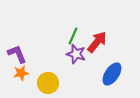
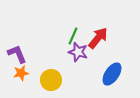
red arrow: moved 1 px right, 4 px up
purple star: moved 2 px right, 2 px up
yellow circle: moved 3 px right, 3 px up
